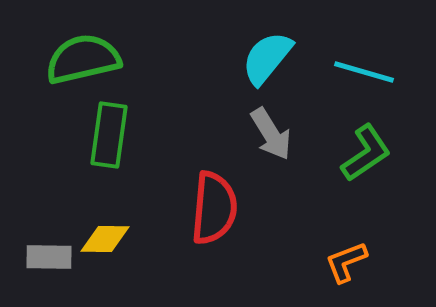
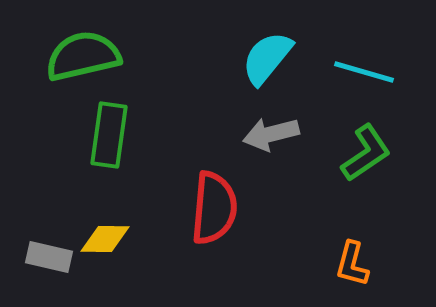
green semicircle: moved 3 px up
gray arrow: rotated 108 degrees clockwise
gray rectangle: rotated 12 degrees clockwise
orange L-shape: moved 6 px right, 2 px down; rotated 54 degrees counterclockwise
